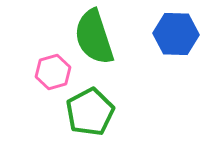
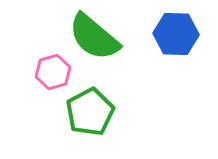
green semicircle: rotated 32 degrees counterclockwise
